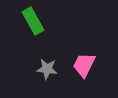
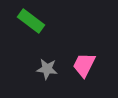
green rectangle: moved 2 px left; rotated 24 degrees counterclockwise
